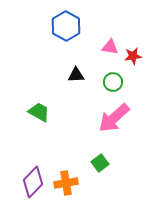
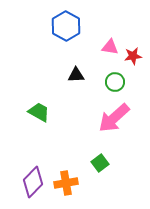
green circle: moved 2 px right
